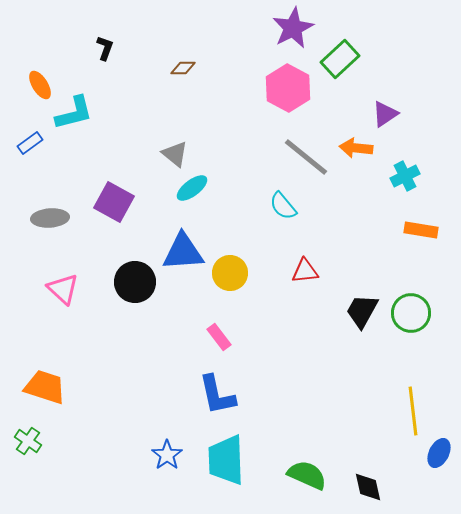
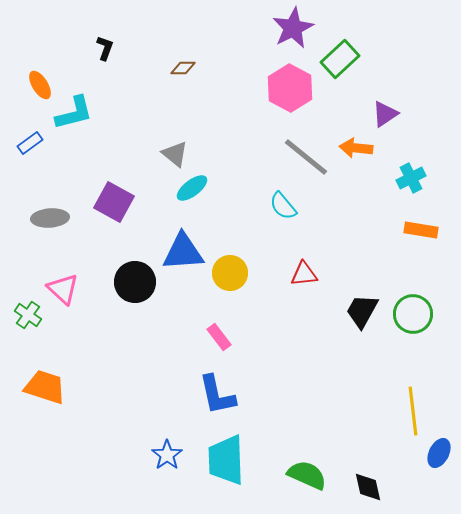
pink hexagon: moved 2 px right
cyan cross: moved 6 px right, 2 px down
red triangle: moved 1 px left, 3 px down
green circle: moved 2 px right, 1 px down
green cross: moved 126 px up
